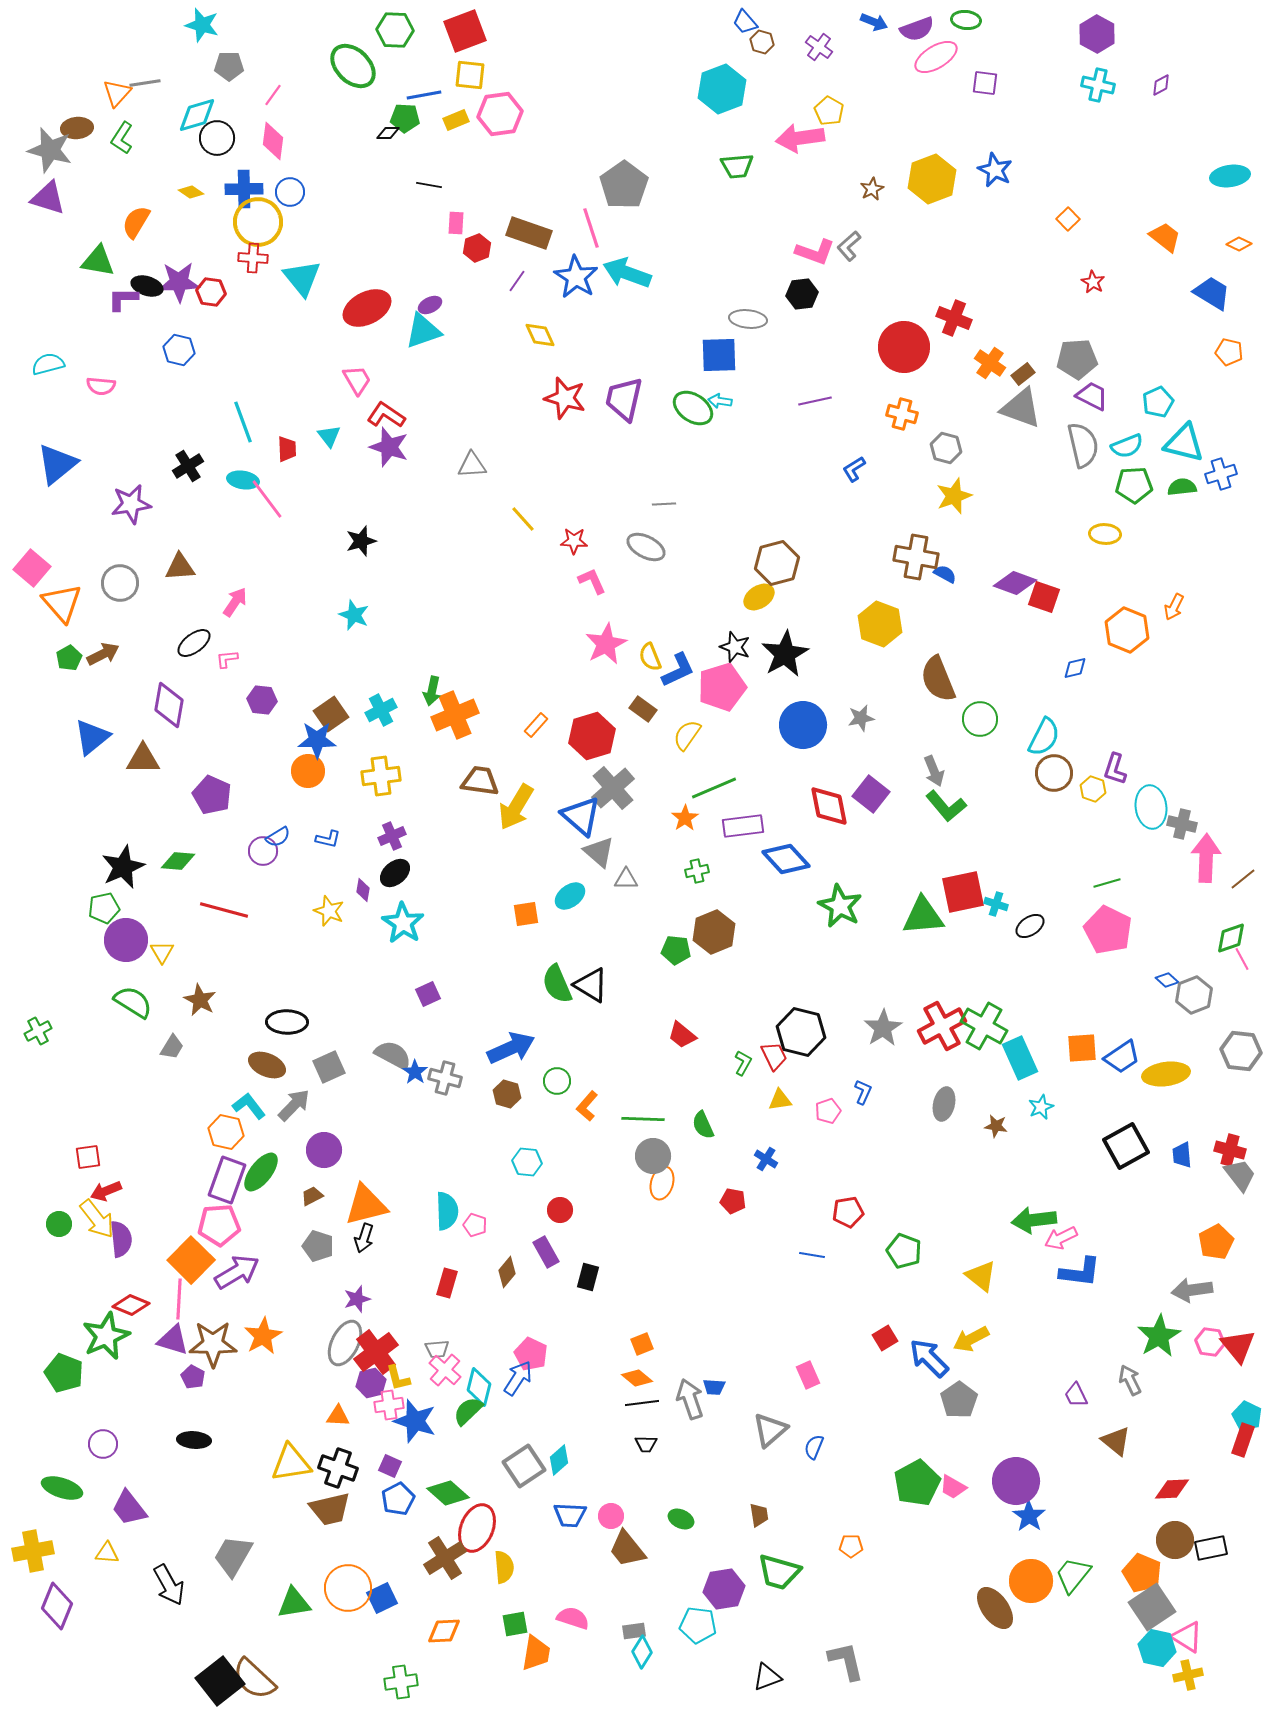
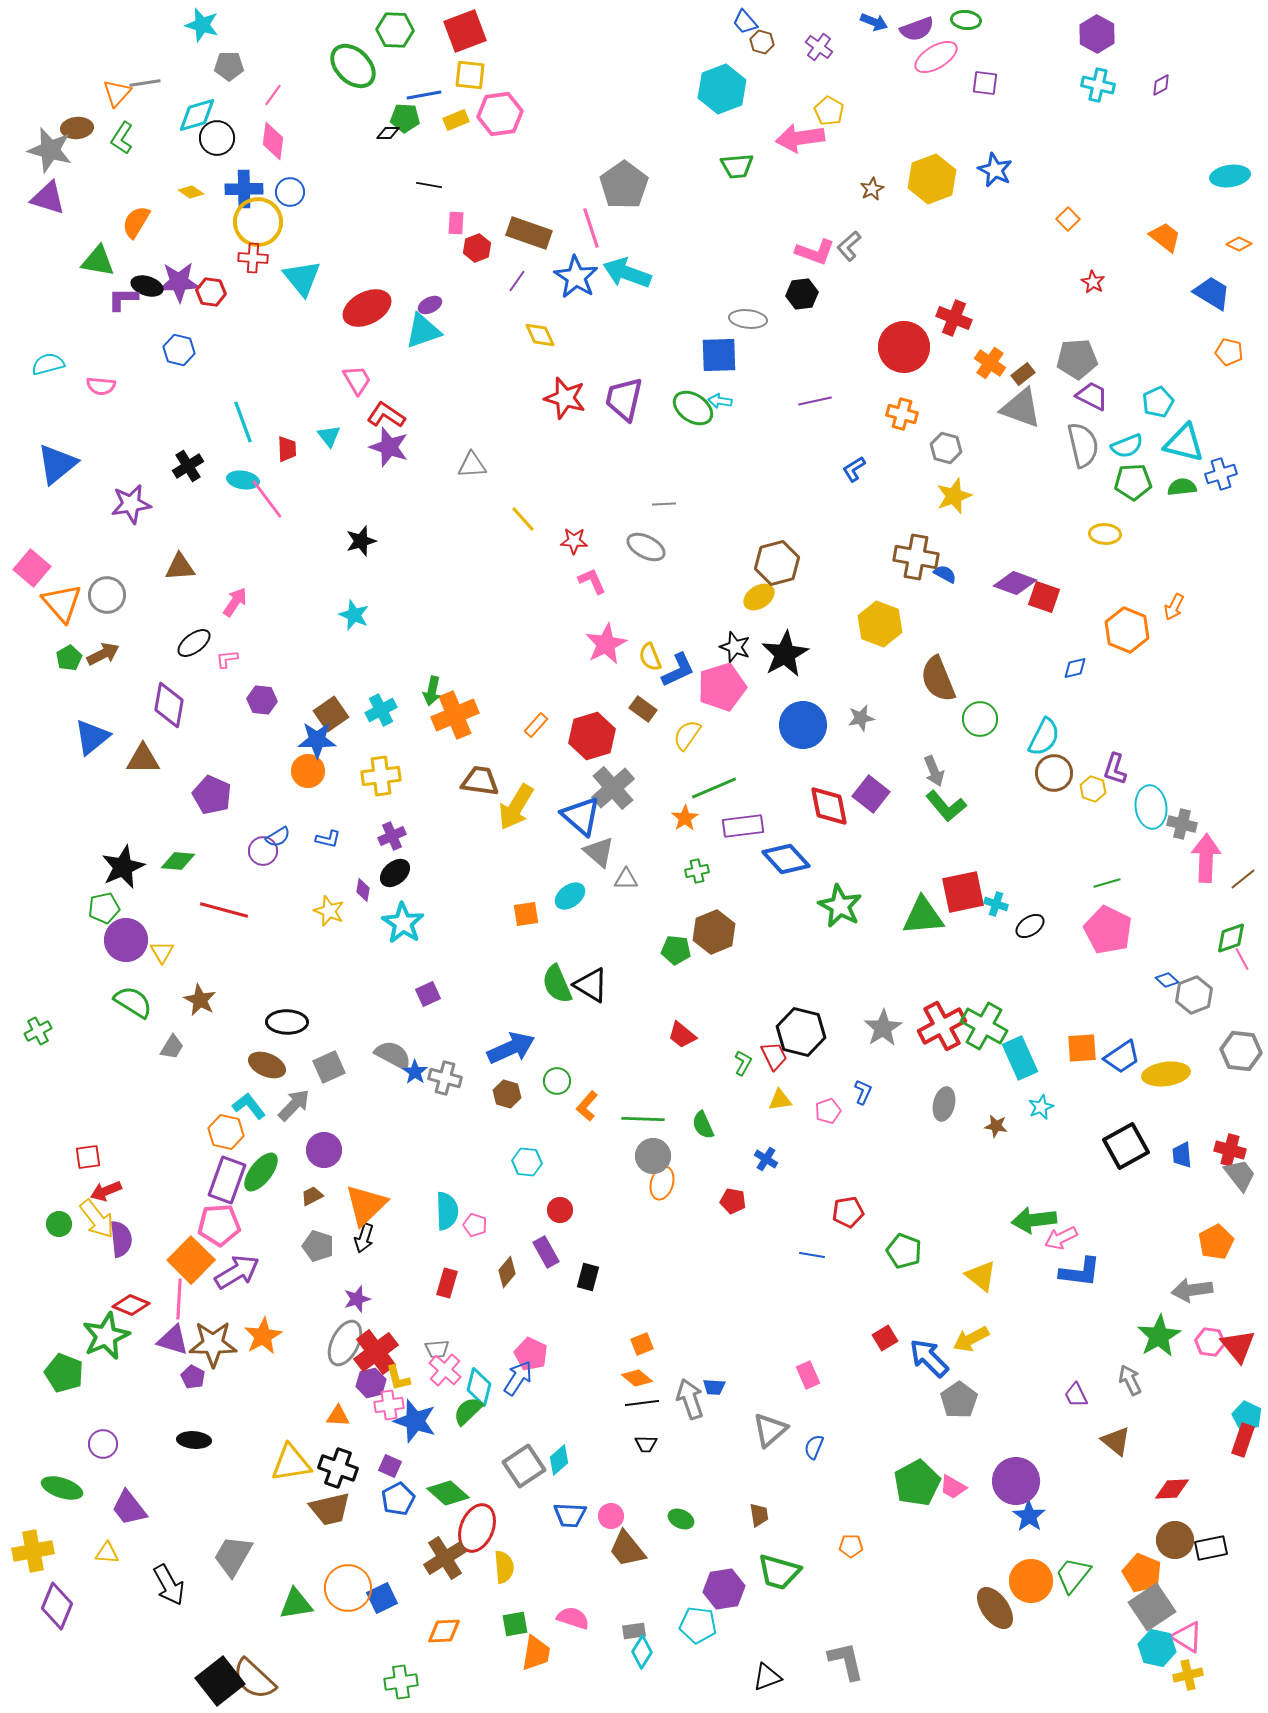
green pentagon at (1134, 485): moved 1 px left, 3 px up
gray circle at (120, 583): moved 13 px left, 12 px down
orange triangle at (366, 1205): rotated 30 degrees counterclockwise
green triangle at (294, 1603): moved 2 px right, 1 px down
